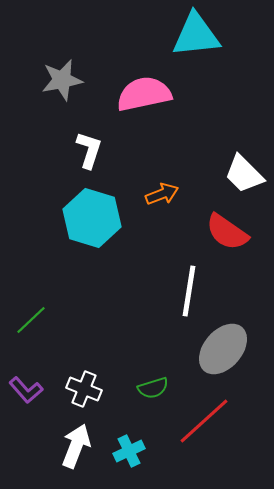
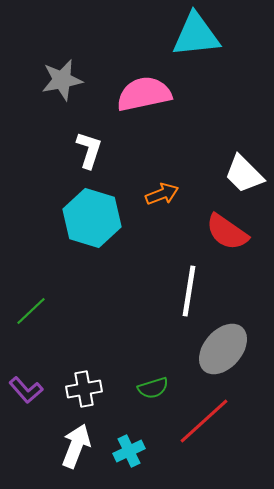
green line: moved 9 px up
white cross: rotated 32 degrees counterclockwise
